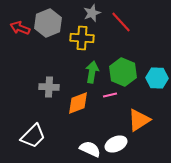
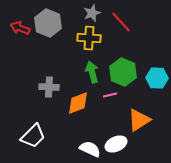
gray hexagon: rotated 16 degrees counterclockwise
yellow cross: moved 7 px right
green arrow: rotated 25 degrees counterclockwise
